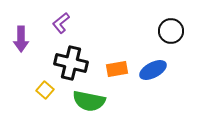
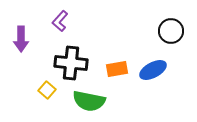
purple L-shape: moved 1 px left, 2 px up; rotated 10 degrees counterclockwise
black cross: rotated 8 degrees counterclockwise
yellow square: moved 2 px right
